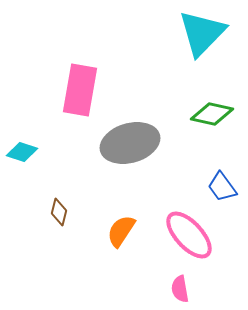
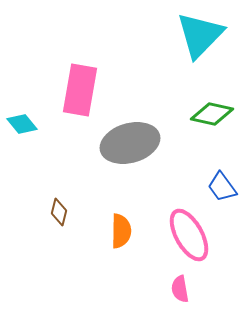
cyan triangle: moved 2 px left, 2 px down
cyan diamond: moved 28 px up; rotated 32 degrees clockwise
orange semicircle: rotated 148 degrees clockwise
pink ellipse: rotated 14 degrees clockwise
